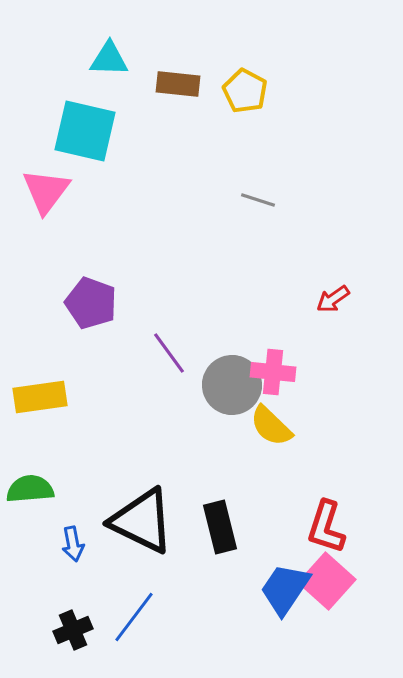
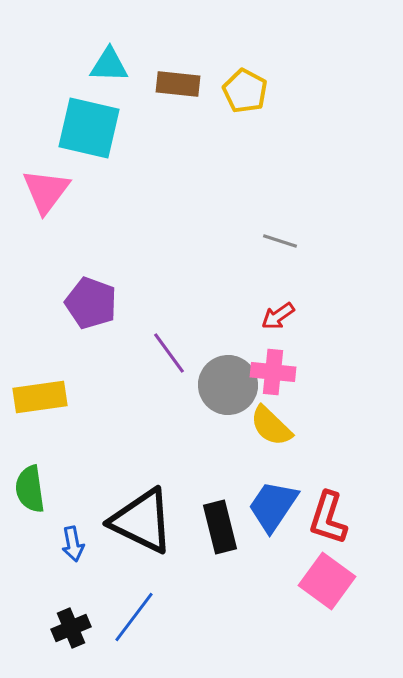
cyan triangle: moved 6 px down
cyan square: moved 4 px right, 3 px up
gray line: moved 22 px right, 41 px down
red arrow: moved 55 px left, 17 px down
gray circle: moved 4 px left
green semicircle: rotated 93 degrees counterclockwise
red L-shape: moved 2 px right, 9 px up
pink square: rotated 6 degrees counterclockwise
blue trapezoid: moved 12 px left, 83 px up
black cross: moved 2 px left, 2 px up
